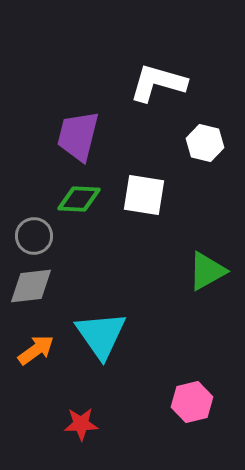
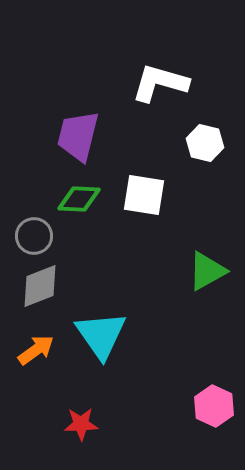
white L-shape: moved 2 px right
gray diamond: moved 9 px right; rotated 15 degrees counterclockwise
pink hexagon: moved 22 px right, 4 px down; rotated 21 degrees counterclockwise
